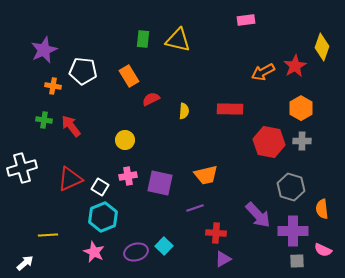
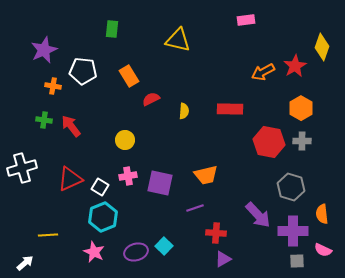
green rectangle: moved 31 px left, 10 px up
orange semicircle: moved 5 px down
